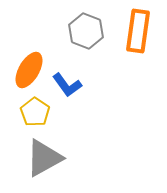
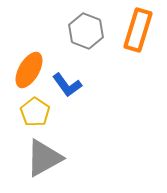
orange rectangle: moved 1 px up; rotated 9 degrees clockwise
